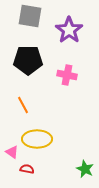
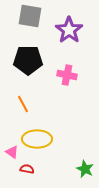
orange line: moved 1 px up
